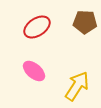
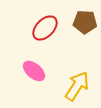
red ellipse: moved 8 px right, 1 px down; rotated 12 degrees counterclockwise
